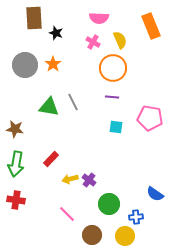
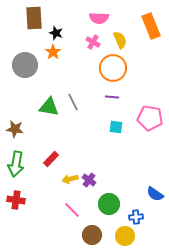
orange star: moved 12 px up
pink line: moved 5 px right, 4 px up
